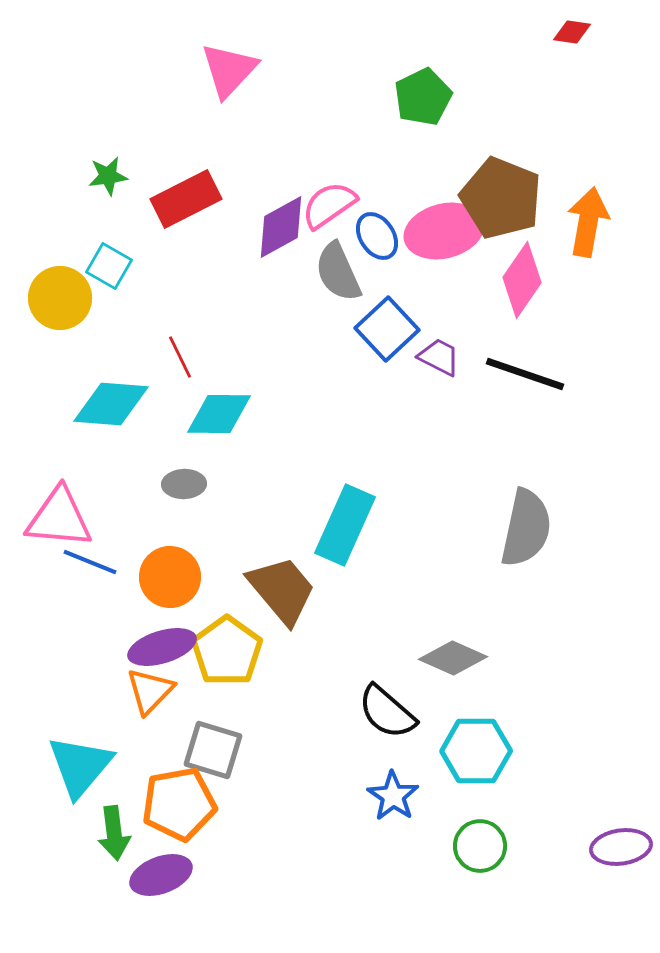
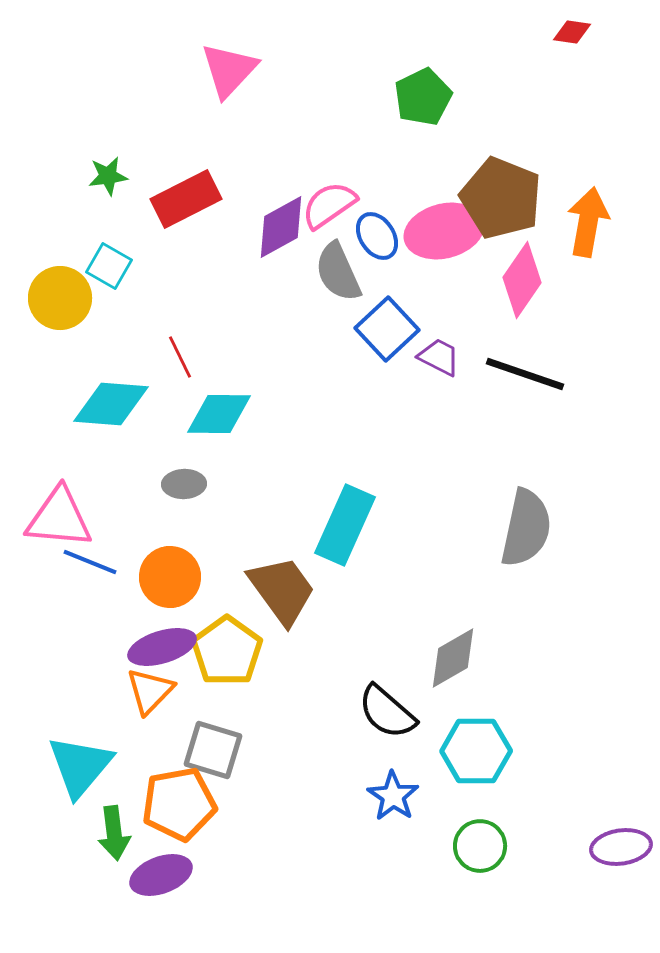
brown trapezoid at (282, 590): rotated 4 degrees clockwise
gray diamond at (453, 658): rotated 54 degrees counterclockwise
